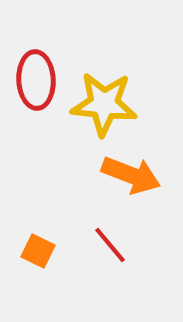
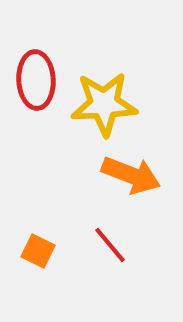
yellow star: rotated 8 degrees counterclockwise
